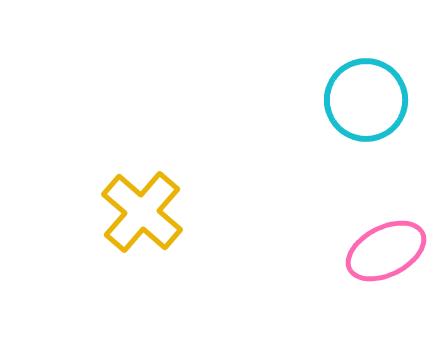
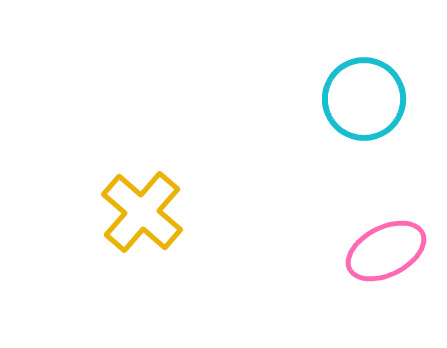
cyan circle: moved 2 px left, 1 px up
